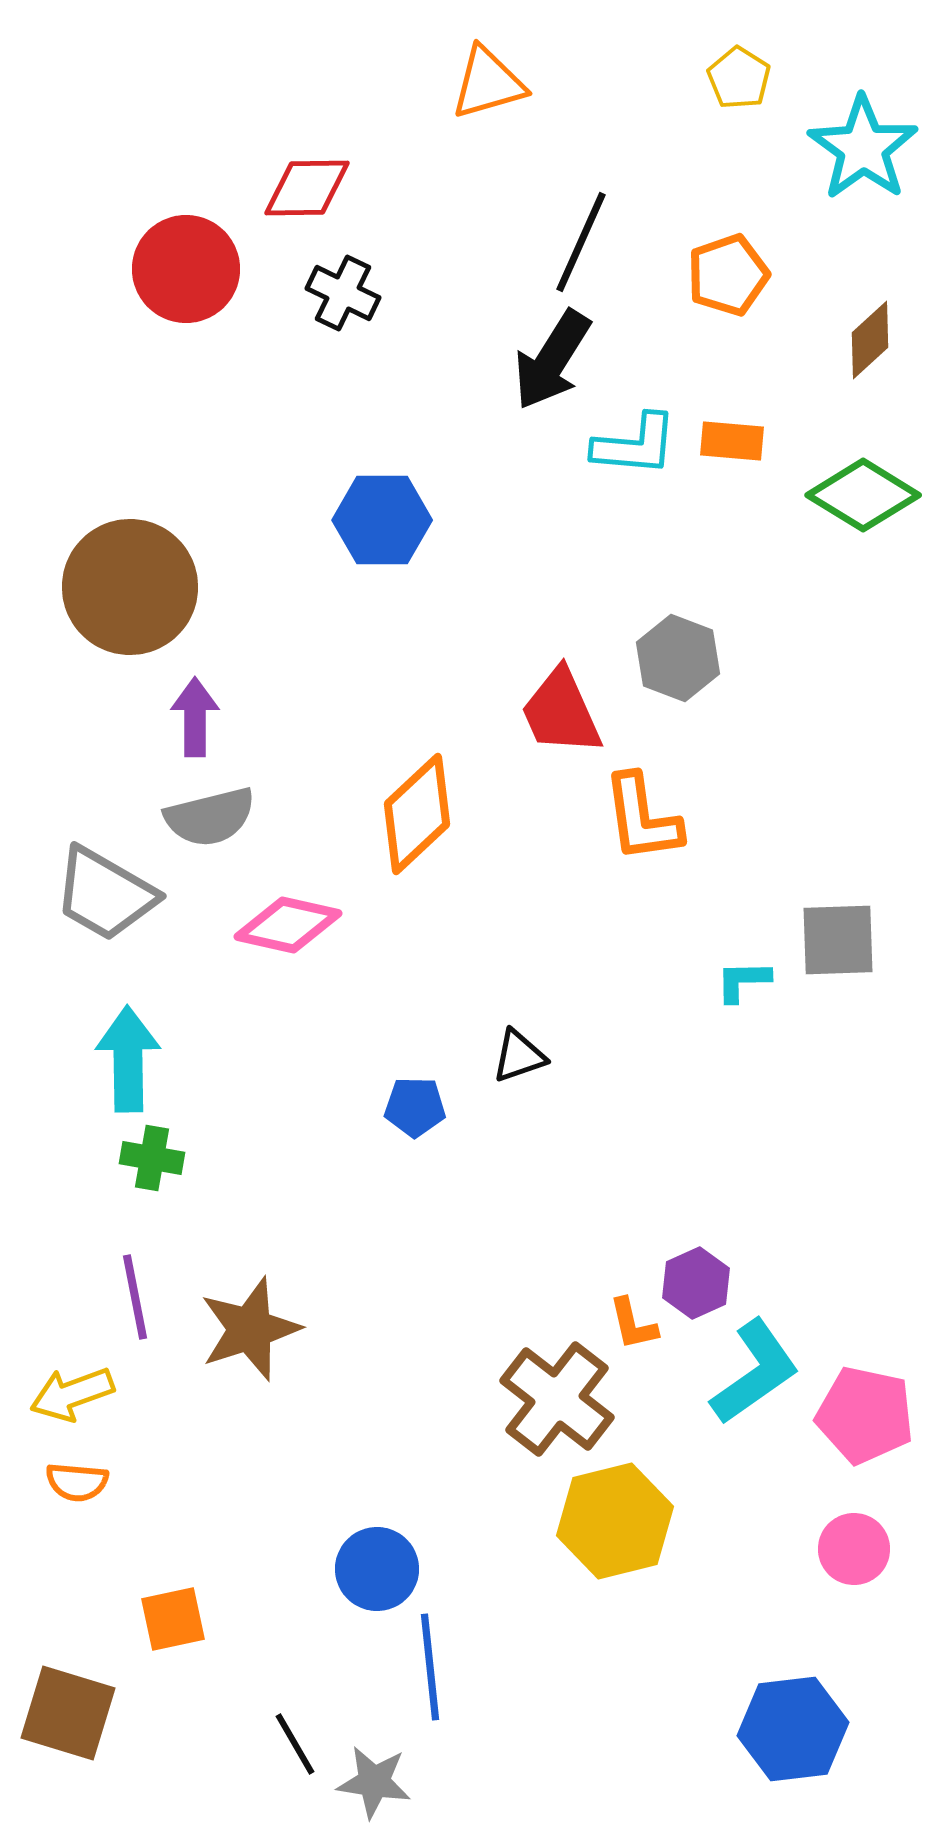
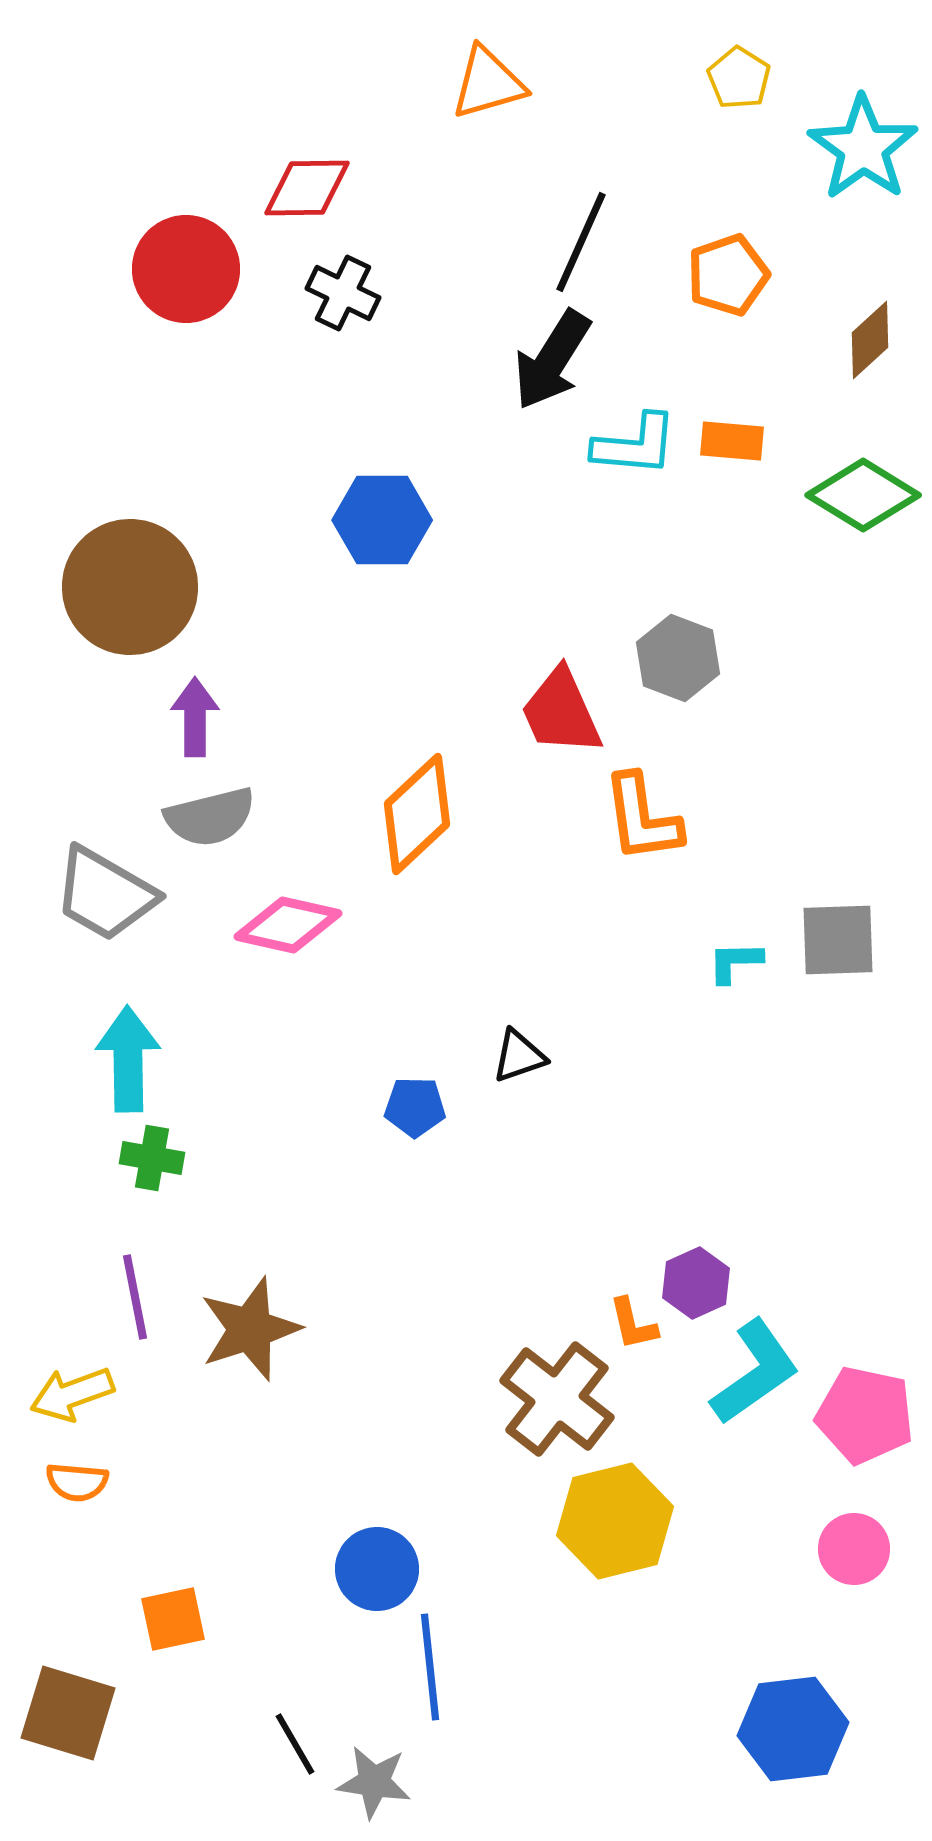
cyan L-shape at (743, 981): moved 8 px left, 19 px up
